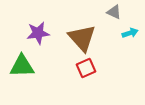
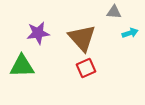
gray triangle: rotated 21 degrees counterclockwise
